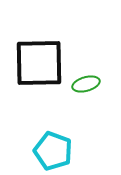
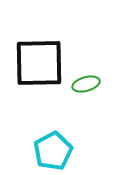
cyan pentagon: rotated 24 degrees clockwise
